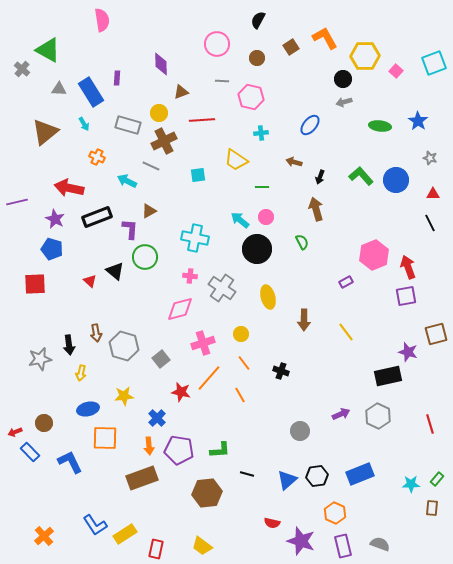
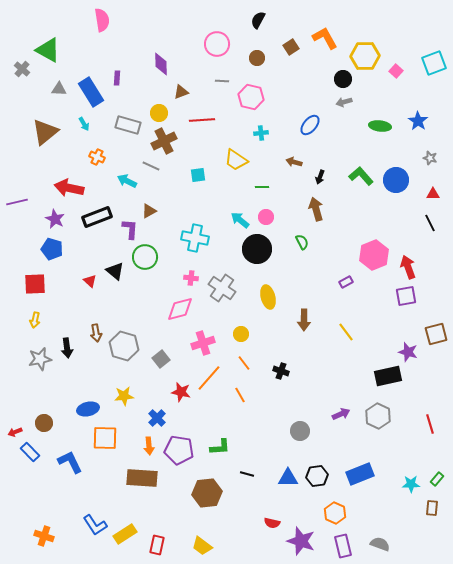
pink cross at (190, 276): moved 1 px right, 2 px down
black arrow at (69, 345): moved 2 px left, 3 px down
yellow arrow at (81, 373): moved 46 px left, 53 px up
green L-shape at (220, 450): moved 3 px up
brown rectangle at (142, 478): rotated 24 degrees clockwise
blue triangle at (287, 480): moved 1 px right, 2 px up; rotated 40 degrees clockwise
orange cross at (44, 536): rotated 30 degrees counterclockwise
red rectangle at (156, 549): moved 1 px right, 4 px up
